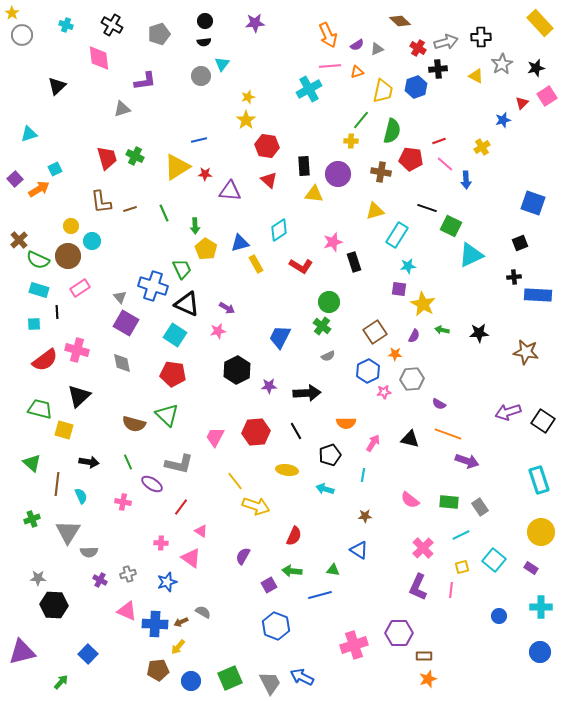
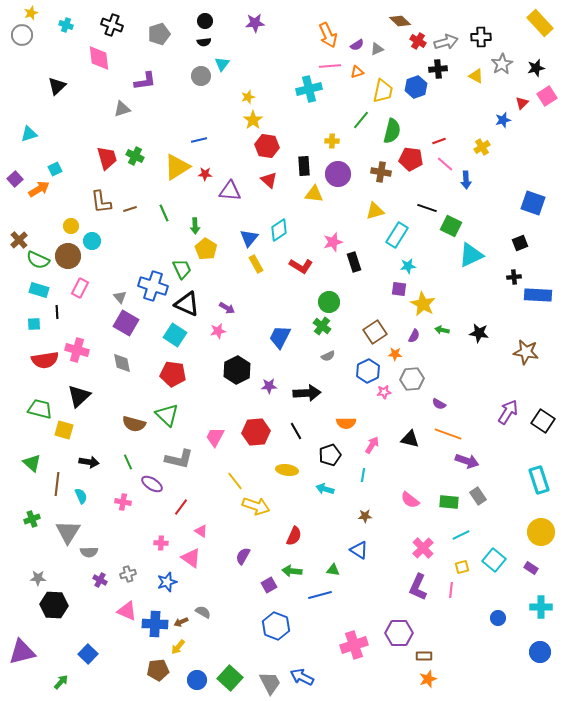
yellow star at (12, 13): moved 19 px right; rotated 16 degrees clockwise
black cross at (112, 25): rotated 10 degrees counterclockwise
red cross at (418, 48): moved 7 px up
cyan cross at (309, 89): rotated 15 degrees clockwise
yellow star at (246, 120): moved 7 px right
yellow cross at (351, 141): moved 19 px left
blue triangle at (240, 243): moved 9 px right, 5 px up; rotated 36 degrees counterclockwise
pink rectangle at (80, 288): rotated 30 degrees counterclockwise
black star at (479, 333): rotated 12 degrees clockwise
red semicircle at (45, 360): rotated 28 degrees clockwise
purple arrow at (508, 412): rotated 140 degrees clockwise
pink arrow at (373, 443): moved 1 px left, 2 px down
gray L-shape at (179, 464): moved 5 px up
gray rectangle at (480, 507): moved 2 px left, 11 px up
blue circle at (499, 616): moved 1 px left, 2 px down
green square at (230, 678): rotated 25 degrees counterclockwise
blue circle at (191, 681): moved 6 px right, 1 px up
